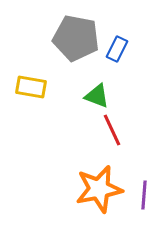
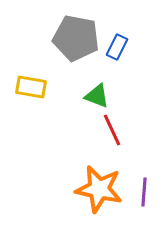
blue rectangle: moved 2 px up
orange star: rotated 24 degrees clockwise
purple line: moved 3 px up
